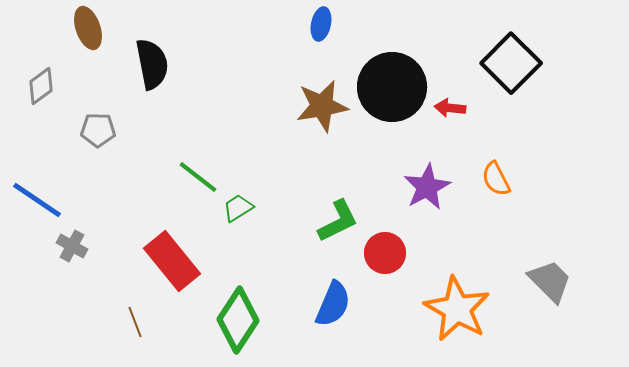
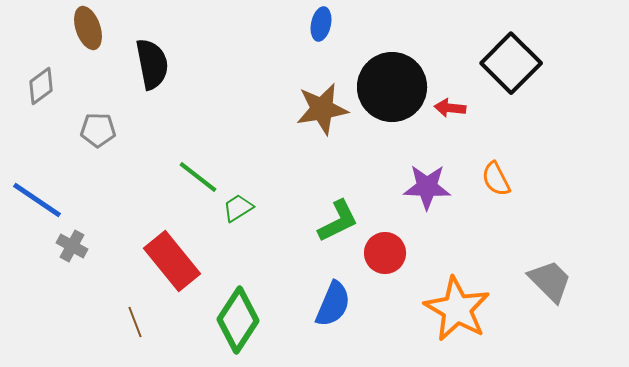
brown star: moved 3 px down
purple star: rotated 30 degrees clockwise
